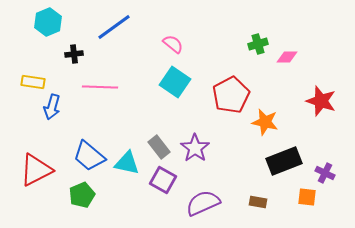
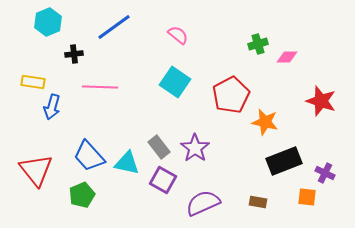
pink semicircle: moved 5 px right, 9 px up
blue trapezoid: rotated 8 degrees clockwise
red triangle: rotated 42 degrees counterclockwise
